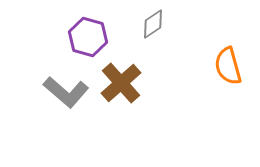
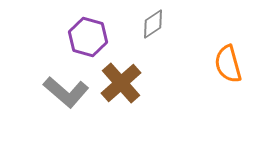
orange semicircle: moved 2 px up
